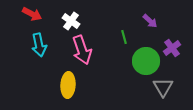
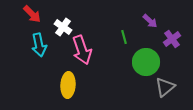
red arrow: rotated 18 degrees clockwise
white cross: moved 8 px left, 6 px down
purple cross: moved 9 px up
green circle: moved 1 px down
gray triangle: moved 2 px right; rotated 20 degrees clockwise
